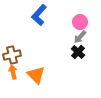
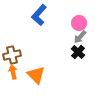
pink circle: moved 1 px left, 1 px down
